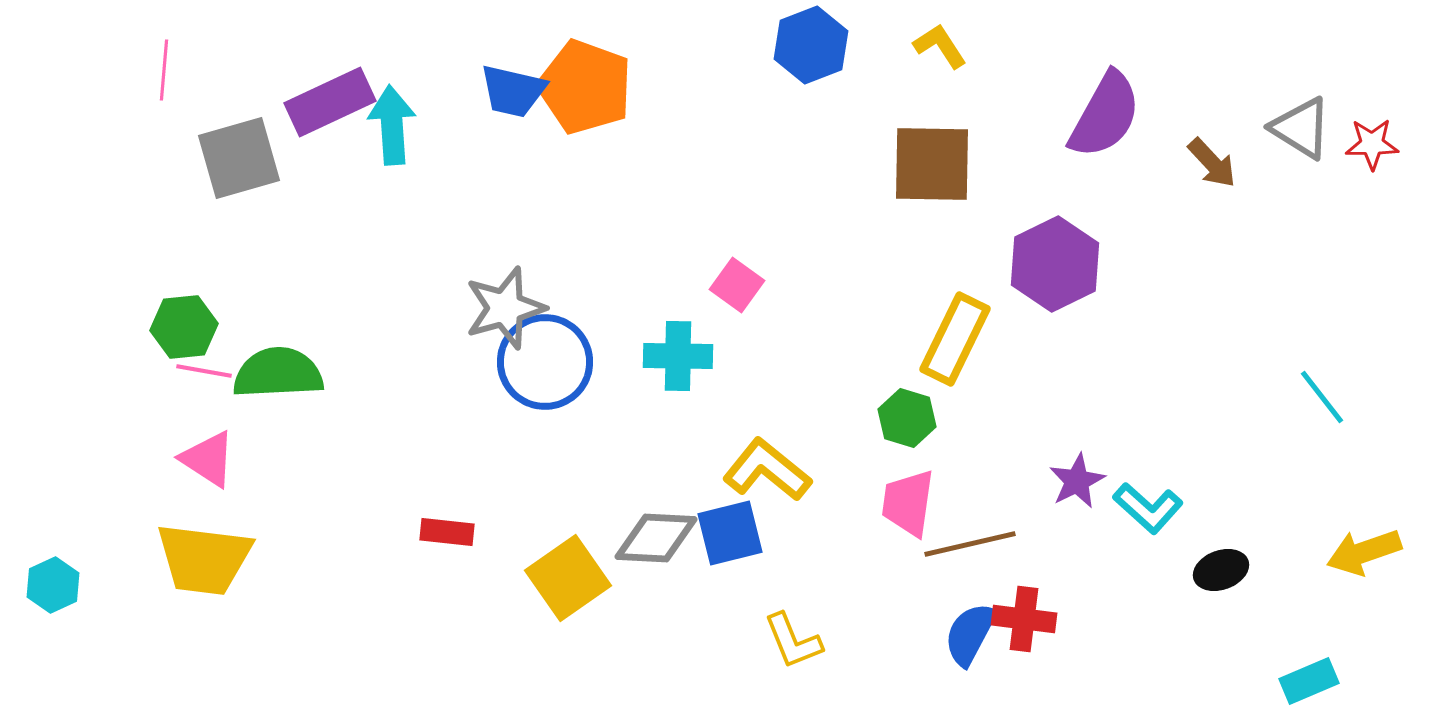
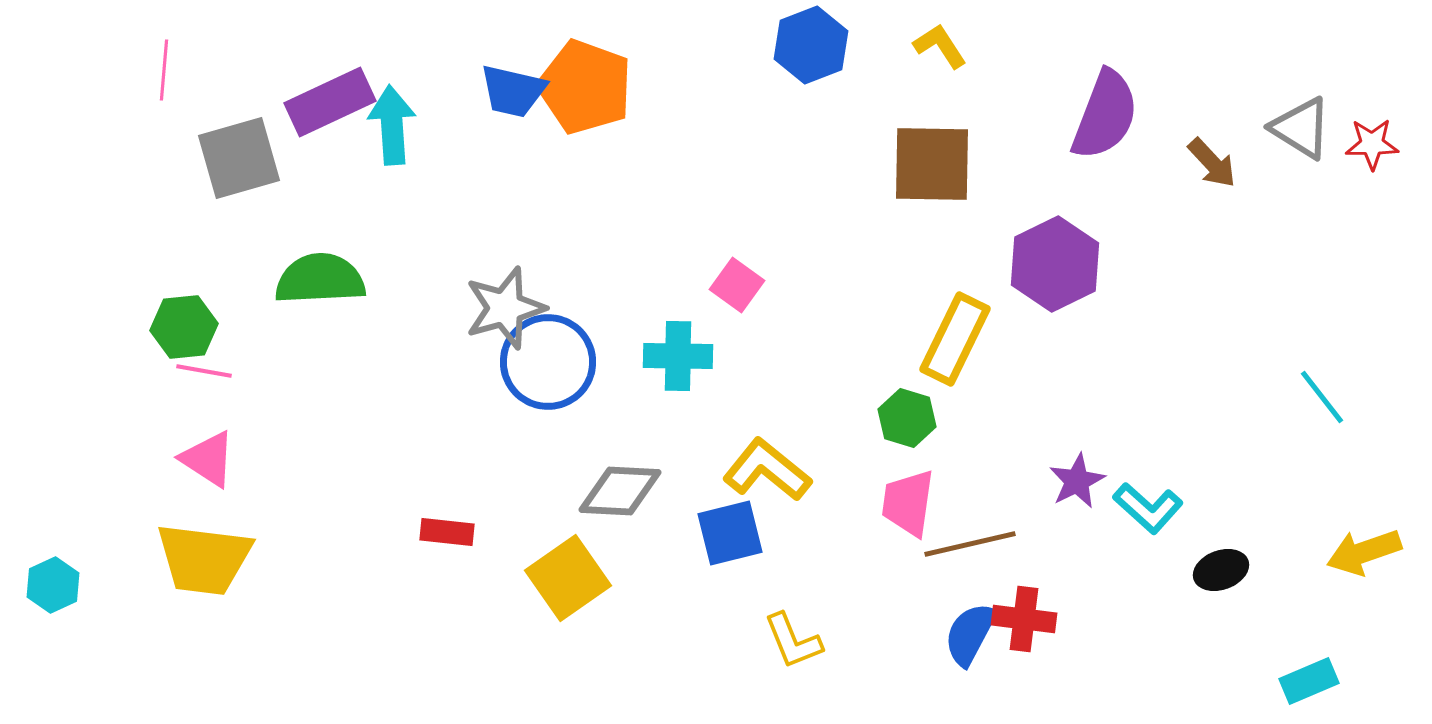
purple semicircle at (1105, 115): rotated 8 degrees counterclockwise
blue circle at (545, 362): moved 3 px right
green semicircle at (278, 373): moved 42 px right, 94 px up
gray diamond at (656, 538): moved 36 px left, 47 px up
